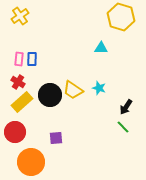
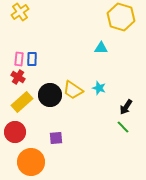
yellow cross: moved 4 px up
red cross: moved 5 px up
